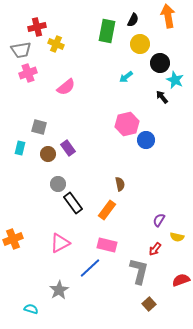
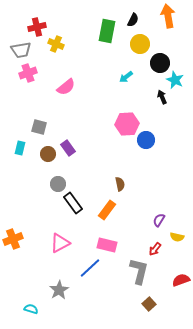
black arrow: rotated 16 degrees clockwise
pink hexagon: rotated 10 degrees clockwise
